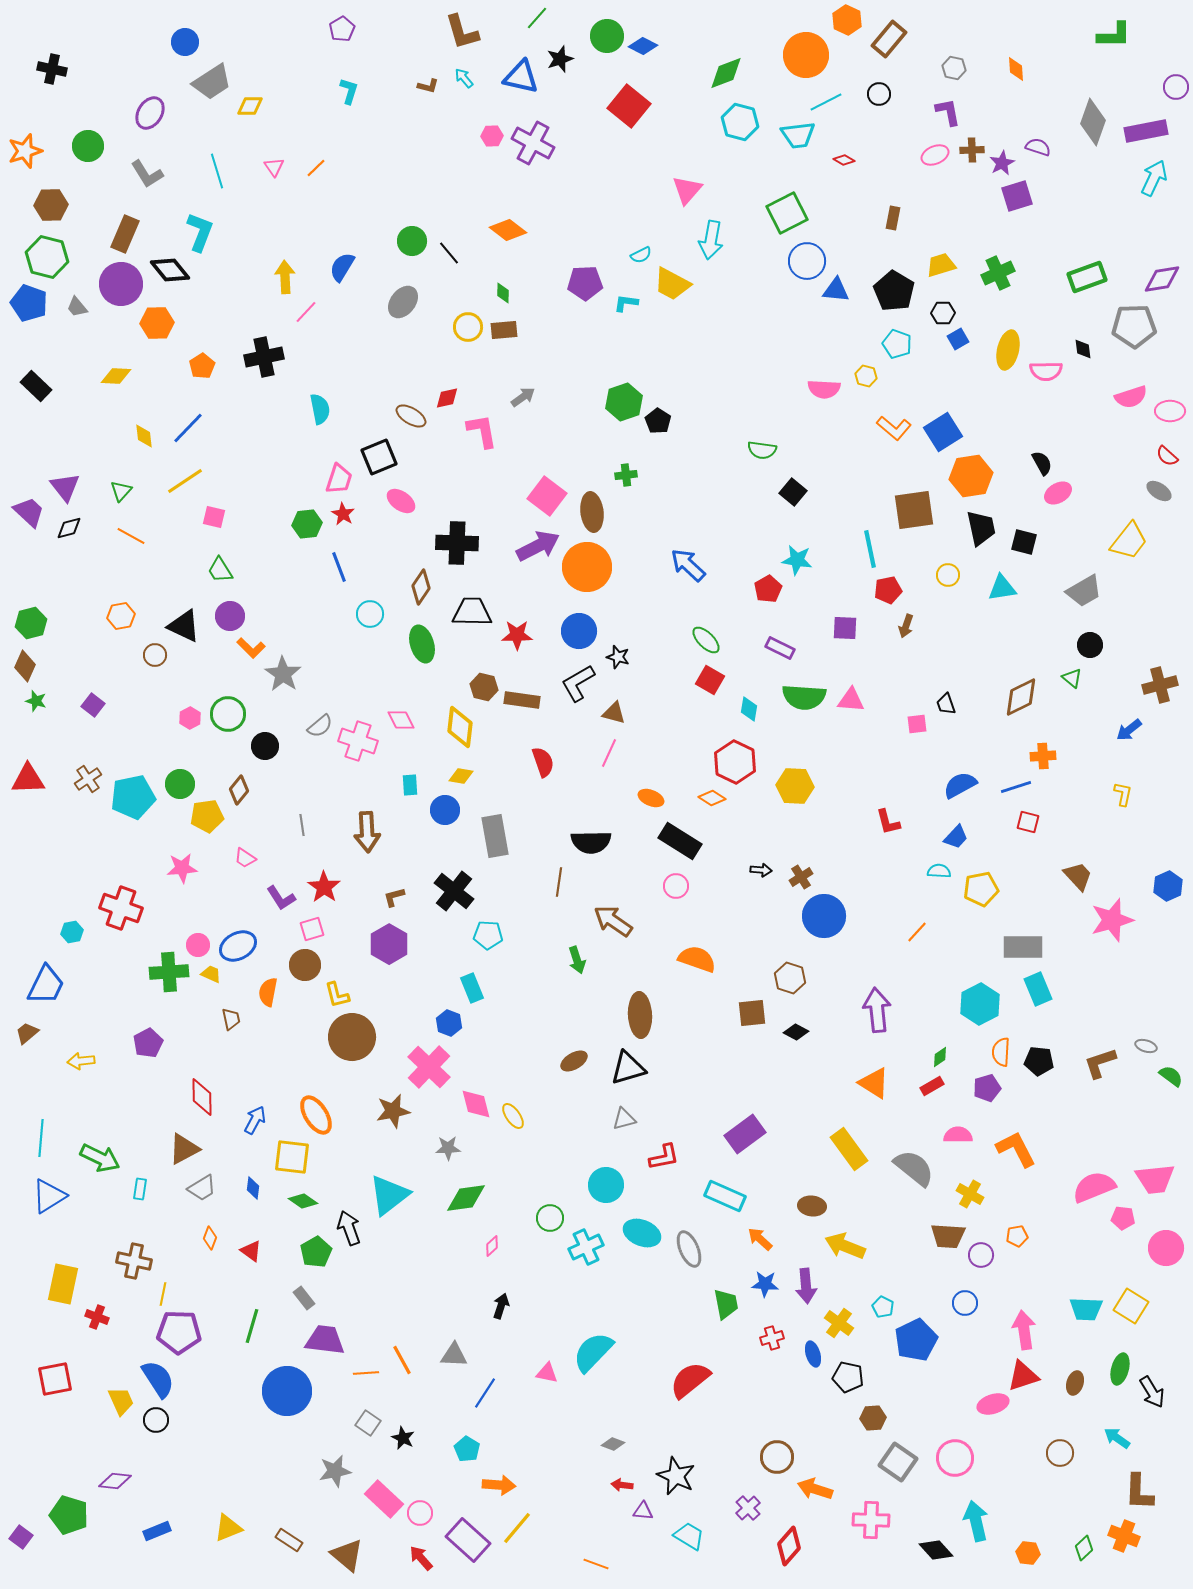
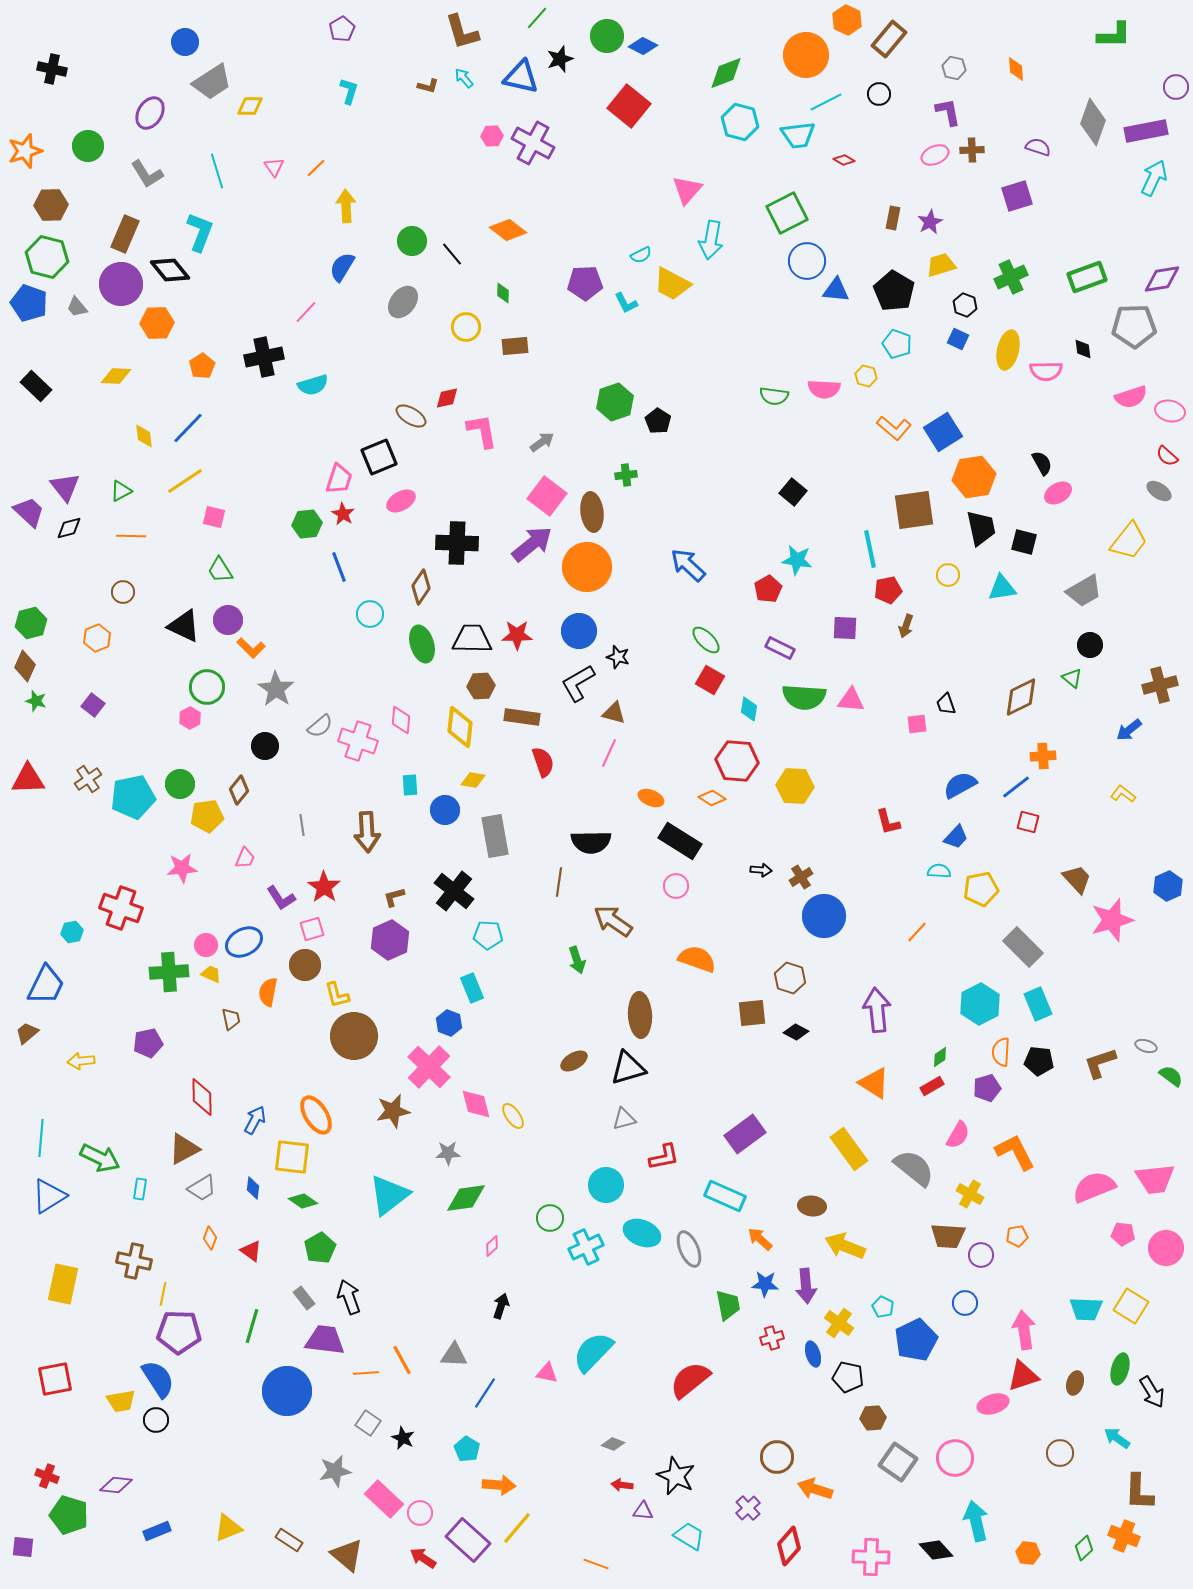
purple star at (1002, 163): moved 72 px left, 59 px down
black line at (449, 253): moved 3 px right, 1 px down
green cross at (998, 273): moved 13 px right, 4 px down
yellow arrow at (285, 277): moved 61 px right, 71 px up
cyan L-shape at (626, 303): rotated 125 degrees counterclockwise
black hexagon at (943, 313): moved 22 px right, 8 px up; rotated 20 degrees clockwise
yellow circle at (468, 327): moved 2 px left
brown rectangle at (504, 330): moved 11 px right, 16 px down
blue square at (958, 339): rotated 35 degrees counterclockwise
gray arrow at (523, 397): moved 19 px right, 45 px down
green hexagon at (624, 402): moved 9 px left
cyan semicircle at (320, 409): moved 7 px left, 24 px up; rotated 84 degrees clockwise
pink ellipse at (1170, 411): rotated 12 degrees clockwise
green semicircle at (762, 450): moved 12 px right, 54 px up
orange hexagon at (971, 476): moved 3 px right, 1 px down
green triangle at (121, 491): rotated 20 degrees clockwise
pink ellipse at (401, 501): rotated 64 degrees counterclockwise
orange line at (131, 536): rotated 28 degrees counterclockwise
purple arrow at (538, 546): moved 6 px left, 2 px up; rotated 12 degrees counterclockwise
black trapezoid at (472, 612): moved 27 px down
orange hexagon at (121, 616): moved 24 px left, 22 px down; rotated 12 degrees counterclockwise
purple circle at (230, 616): moved 2 px left, 4 px down
brown circle at (155, 655): moved 32 px left, 63 px up
gray star at (283, 674): moved 7 px left, 15 px down
brown hexagon at (484, 687): moved 3 px left, 1 px up; rotated 16 degrees counterclockwise
brown rectangle at (522, 700): moved 17 px down
green circle at (228, 714): moved 21 px left, 27 px up
pink diamond at (401, 720): rotated 32 degrees clockwise
red hexagon at (735, 762): moved 2 px right, 1 px up; rotated 21 degrees counterclockwise
yellow diamond at (461, 776): moved 12 px right, 4 px down
blue line at (1016, 787): rotated 20 degrees counterclockwise
yellow L-shape at (1123, 794): rotated 65 degrees counterclockwise
pink trapezoid at (245, 858): rotated 100 degrees counterclockwise
brown trapezoid at (1078, 876): moved 1 px left, 3 px down
purple hexagon at (389, 944): moved 1 px right, 4 px up; rotated 6 degrees clockwise
pink circle at (198, 945): moved 8 px right
blue ellipse at (238, 946): moved 6 px right, 4 px up
gray rectangle at (1023, 947): rotated 45 degrees clockwise
cyan rectangle at (1038, 989): moved 15 px down
brown circle at (352, 1037): moved 2 px right, 1 px up
purple pentagon at (148, 1043): rotated 16 degrees clockwise
pink semicircle at (958, 1135): rotated 120 degrees clockwise
gray star at (448, 1148): moved 5 px down
orange L-shape at (1016, 1149): moved 1 px left, 3 px down
pink pentagon at (1123, 1218): moved 16 px down
black arrow at (349, 1228): moved 69 px down
green pentagon at (316, 1252): moved 4 px right, 4 px up
green trapezoid at (726, 1304): moved 2 px right, 1 px down
red cross at (97, 1317): moved 50 px left, 159 px down
yellow trapezoid at (121, 1401): rotated 104 degrees clockwise
purple diamond at (115, 1481): moved 1 px right, 4 px down
pink cross at (871, 1520): moved 37 px down
purple square at (21, 1537): moved 2 px right, 10 px down; rotated 30 degrees counterclockwise
red arrow at (421, 1558): moved 2 px right; rotated 16 degrees counterclockwise
